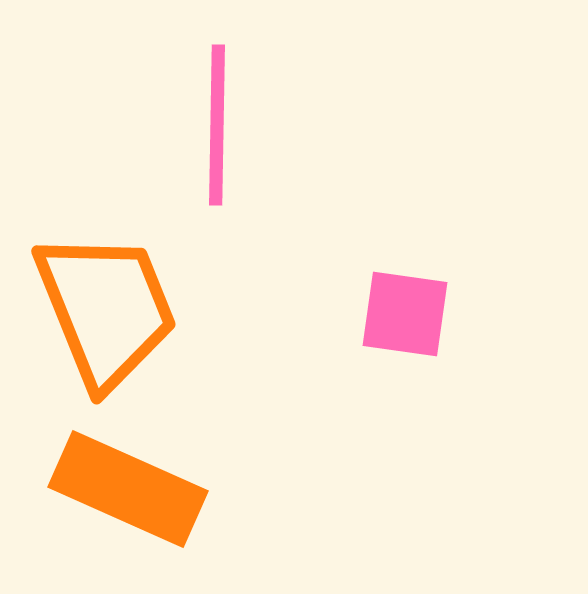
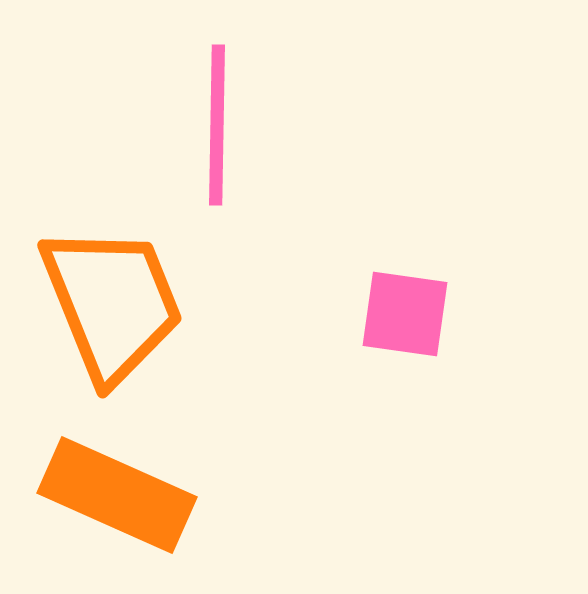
orange trapezoid: moved 6 px right, 6 px up
orange rectangle: moved 11 px left, 6 px down
